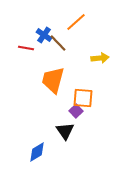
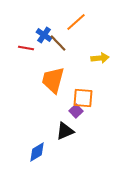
black triangle: rotated 42 degrees clockwise
